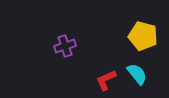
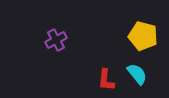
purple cross: moved 9 px left, 6 px up; rotated 10 degrees counterclockwise
red L-shape: rotated 60 degrees counterclockwise
